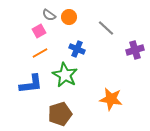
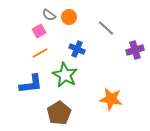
brown pentagon: moved 1 px left, 1 px up; rotated 15 degrees counterclockwise
